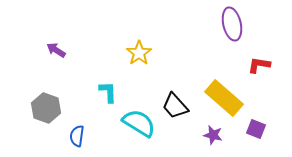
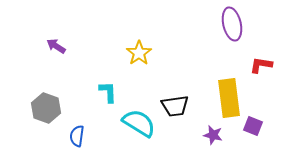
purple arrow: moved 4 px up
red L-shape: moved 2 px right
yellow rectangle: moved 5 px right; rotated 42 degrees clockwise
black trapezoid: rotated 56 degrees counterclockwise
purple square: moved 3 px left, 3 px up
